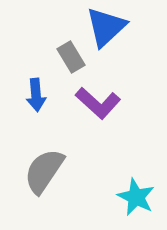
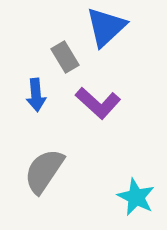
gray rectangle: moved 6 px left
